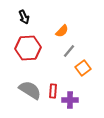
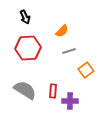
black arrow: moved 1 px right
gray line: rotated 32 degrees clockwise
orange square: moved 3 px right, 2 px down
gray semicircle: moved 5 px left
purple cross: moved 1 px down
